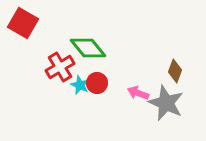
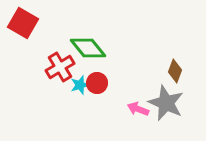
cyan star: rotated 30 degrees clockwise
pink arrow: moved 16 px down
